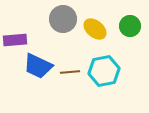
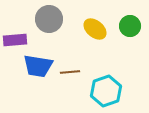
gray circle: moved 14 px left
blue trapezoid: rotated 16 degrees counterclockwise
cyan hexagon: moved 2 px right, 20 px down; rotated 8 degrees counterclockwise
